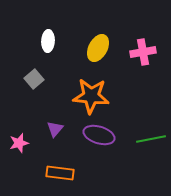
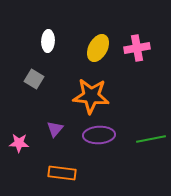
pink cross: moved 6 px left, 4 px up
gray square: rotated 18 degrees counterclockwise
purple ellipse: rotated 20 degrees counterclockwise
pink star: rotated 18 degrees clockwise
orange rectangle: moved 2 px right
